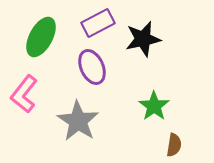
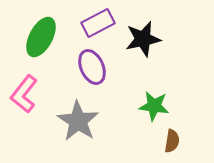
green star: rotated 28 degrees counterclockwise
brown semicircle: moved 2 px left, 4 px up
